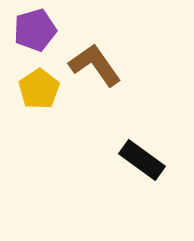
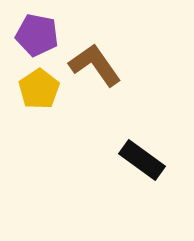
purple pentagon: moved 2 px right, 5 px down; rotated 27 degrees clockwise
